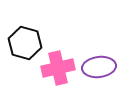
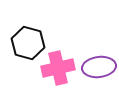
black hexagon: moved 3 px right
